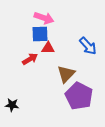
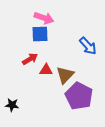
red triangle: moved 2 px left, 22 px down
brown triangle: moved 1 px left, 1 px down
